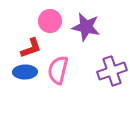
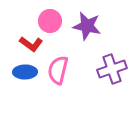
purple star: moved 1 px right, 1 px up
red L-shape: moved 4 px up; rotated 55 degrees clockwise
purple cross: moved 2 px up
